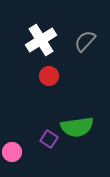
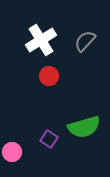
green semicircle: moved 7 px right; rotated 8 degrees counterclockwise
